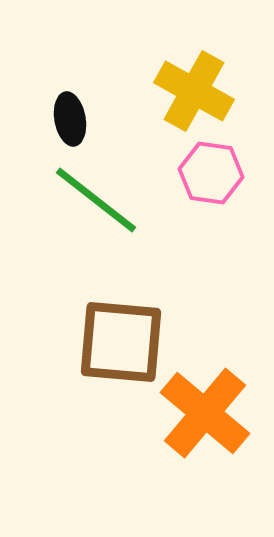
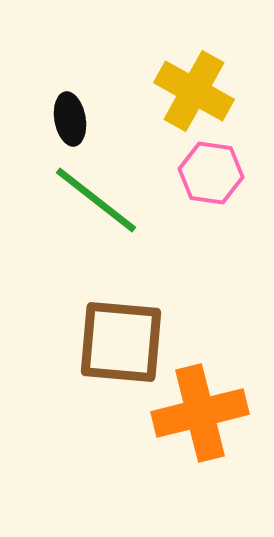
orange cross: moved 5 px left; rotated 36 degrees clockwise
